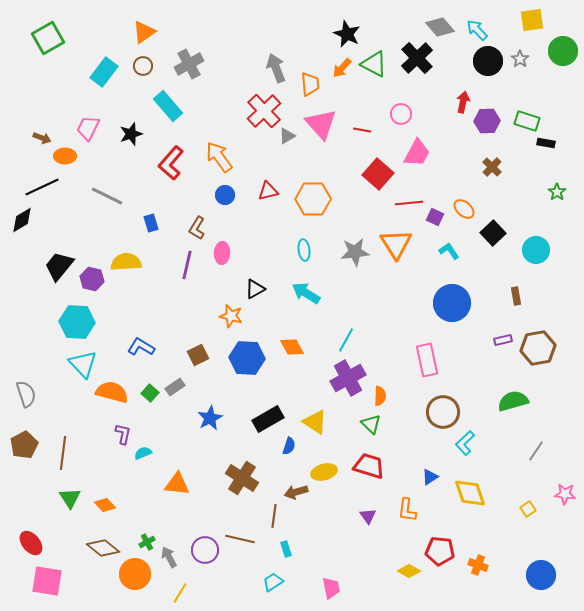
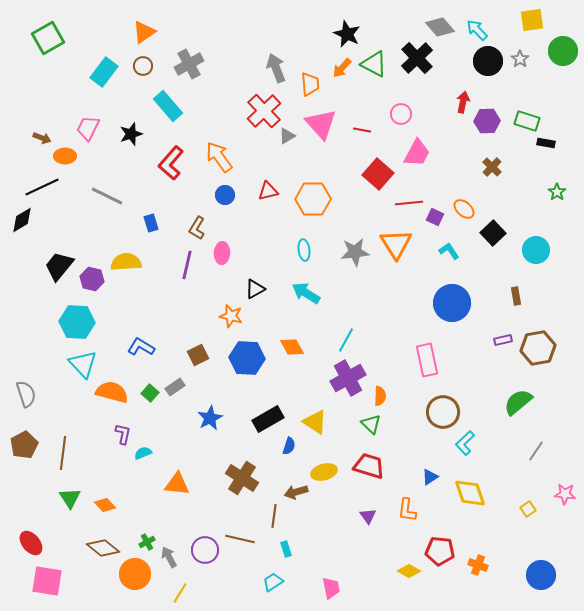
green semicircle at (513, 401): moved 5 px right, 1 px down; rotated 24 degrees counterclockwise
